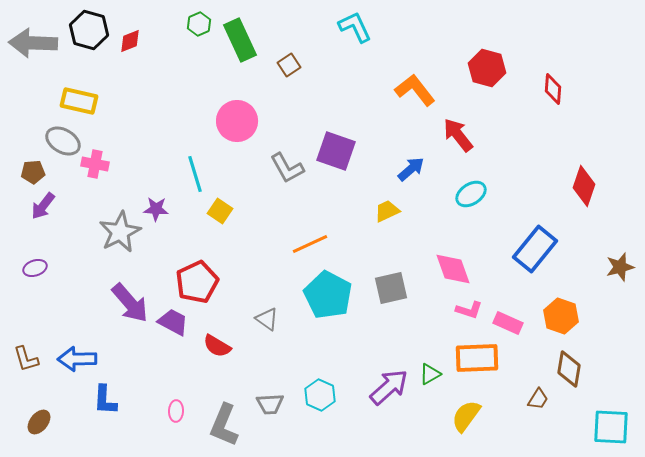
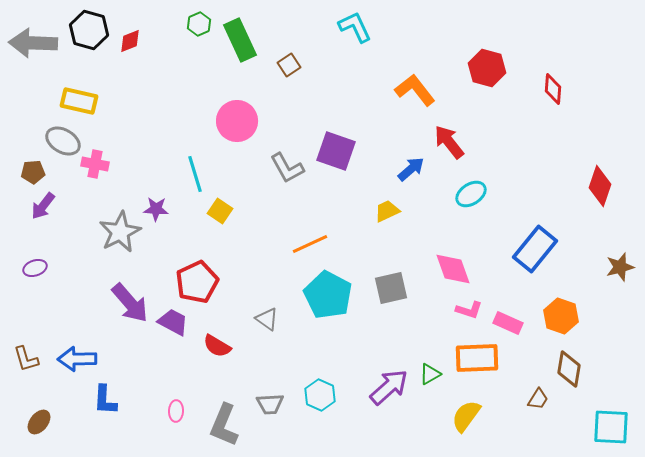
red arrow at (458, 135): moved 9 px left, 7 px down
red diamond at (584, 186): moved 16 px right
